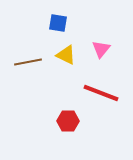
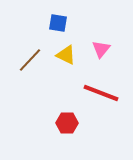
brown line: moved 2 px right, 2 px up; rotated 36 degrees counterclockwise
red hexagon: moved 1 px left, 2 px down
